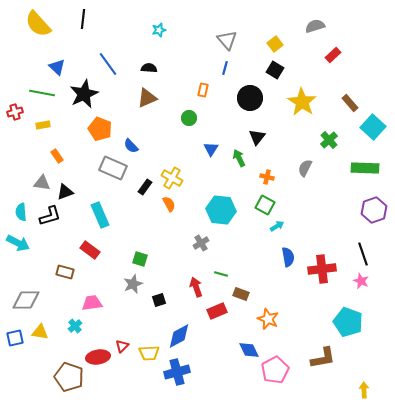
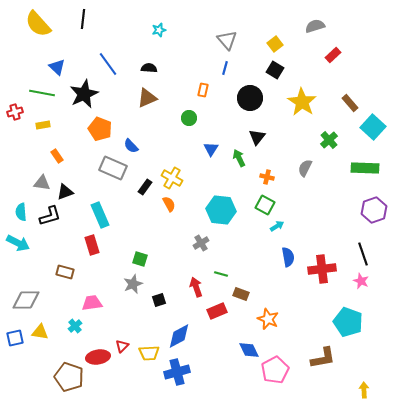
red rectangle at (90, 250): moved 2 px right, 5 px up; rotated 36 degrees clockwise
